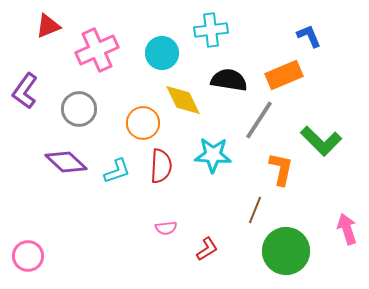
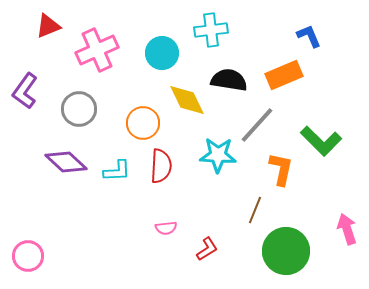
yellow diamond: moved 4 px right
gray line: moved 2 px left, 5 px down; rotated 9 degrees clockwise
cyan star: moved 5 px right
cyan L-shape: rotated 16 degrees clockwise
